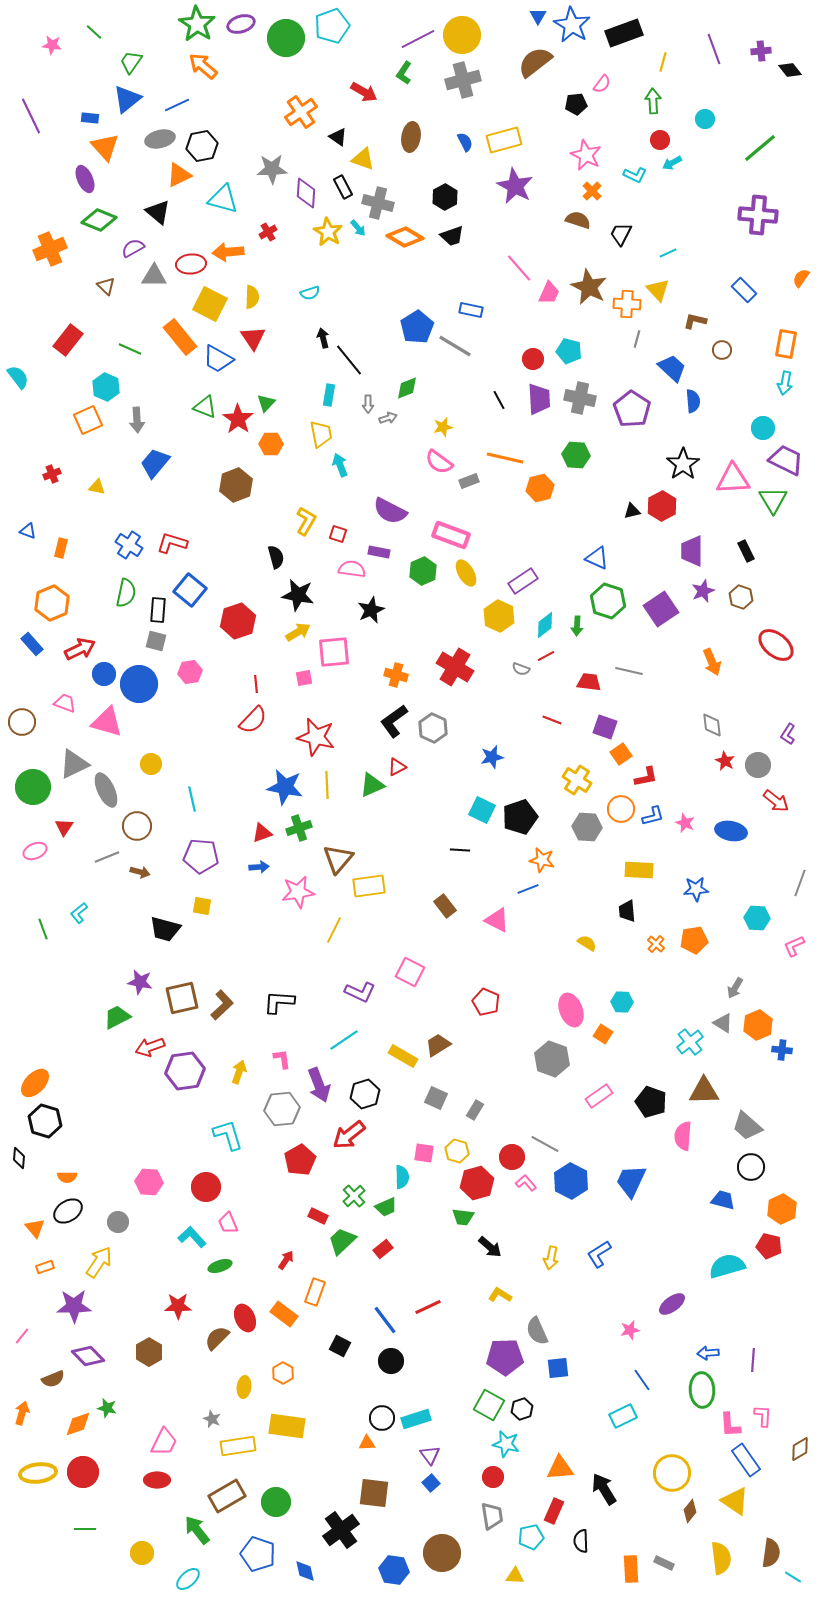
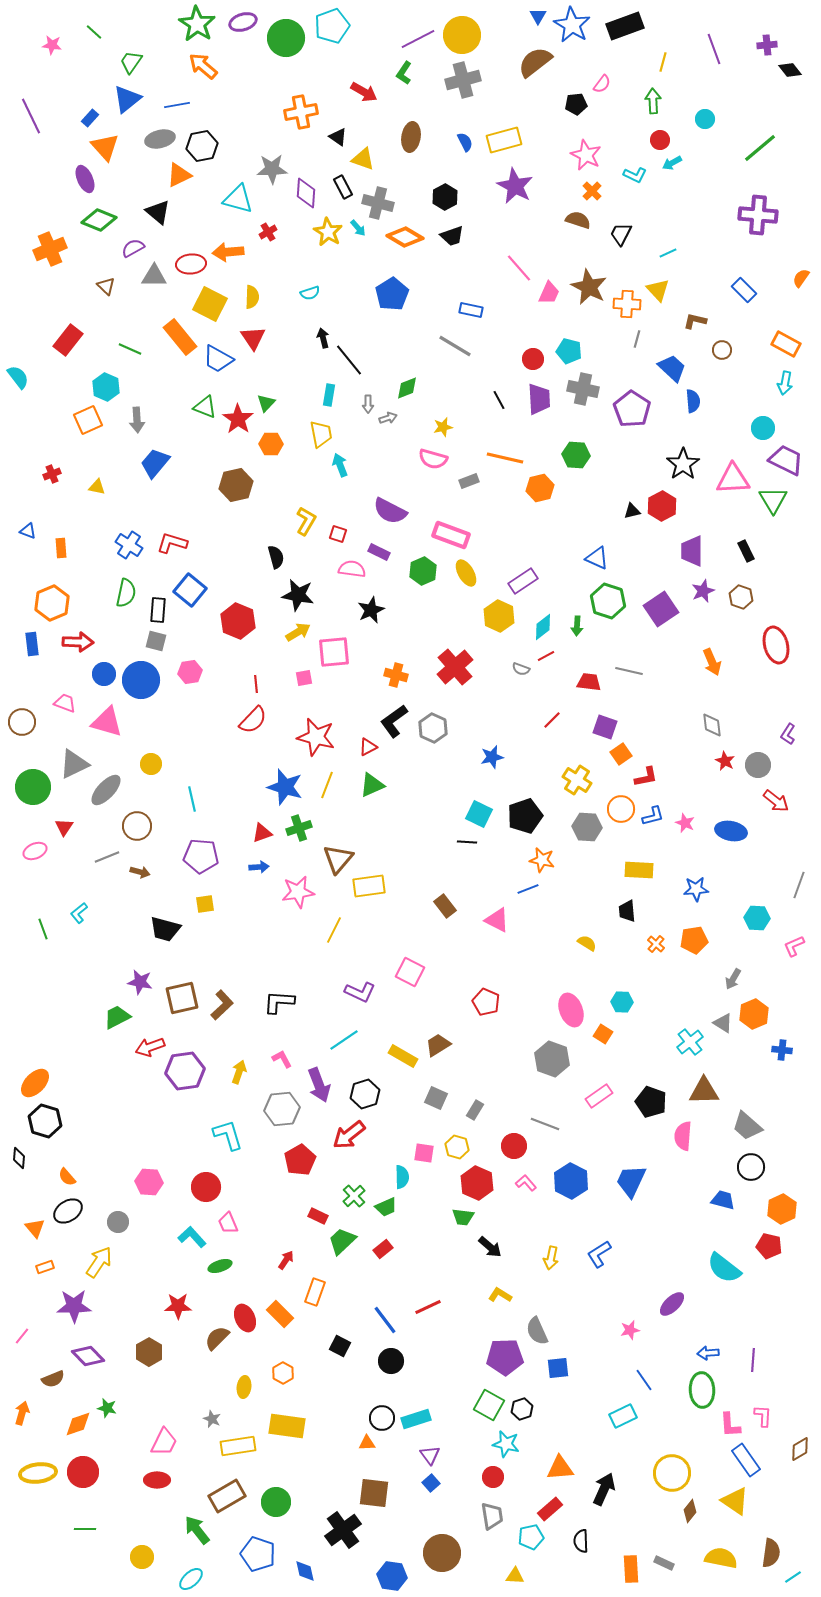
purple ellipse at (241, 24): moved 2 px right, 2 px up
black rectangle at (624, 33): moved 1 px right, 7 px up
purple cross at (761, 51): moved 6 px right, 6 px up
blue line at (177, 105): rotated 15 degrees clockwise
orange cross at (301, 112): rotated 24 degrees clockwise
blue rectangle at (90, 118): rotated 54 degrees counterclockwise
cyan triangle at (223, 199): moved 15 px right
blue pentagon at (417, 327): moved 25 px left, 33 px up
orange rectangle at (786, 344): rotated 72 degrees counterclockwise
gray cross at (580, 398): moved 3 px right, 9 px up
pink semicircle at (439, 462): moved 6 px left, 3 px up; rotated 20 degrees counterclockwise
brown hexagon at (236, 485): rotated 8 degrees clockwise
orange rectangle at (61, 548): rotated 18 degrees counterclockwise
purple rectangle at (379, 552): rotated 15 degrees clockwise
red hexagon at (238, 621): rotated 20 degrees counterclockwise
cyan diamond at (545, 625): moved 2 px left, 2 px down
blue rectangle at (32, 644): rotated 35 degrees clockwise
red ellipse at (776, 645): rotated 36 degrees clockwise
red arrow at (80, 649): moved 2 px left, 7 px up; rotated 28 degrees clockwise
red cross at (455, 667): rotated 18 degrees clockwise
blue circle at (139, 684): moved 2 px right, 4 px up
red line at (552, 720): rotated 66 degrees counterclockwise
red triangle at (397, 767): moved 29 px left, 20 px up
yellow line at (327, 785): rotated 24 degrees clockwise
blue star at (285, 787): rotated 6 degrees clockwise
gray ellipse at (106, 790): rotated 68 degrees clockwise
cyan square at (482, 810): moved 3 px left, 4 px down
black pentagon at (520, 817): moved 5 px right, 1 px up
black line at (460, 850): moved 7 px right, 8 px up
gray line at (800, 883): moved 1 px left, 2 px down
yellow square at (202, 906): moved 3 px right, 2 px up; rotated 18 degrees counterclockwise
gray arrow at (735, 988): moved 2 px left, 9 px up
orange hexagon at (758, 1025): moved 4 px left, 11 px up
pink L-shape at (282, 1059): rotated 20 degrees counterclockwise
gray line at (545, 1144): moved 20 px up; rotated 8 degrees counterclockwise
yellow hexagon at (457, 1151): moved 4 px up
red circle at (512, 1157): moved 2 px right, 11 px up
orange semicircle at (67, 1177): rotated 48 degrees clockwise
red hexagon at (477, 1183): rotated 20 degrees counterclockwise
cyan semicircle at (727, 1266): moved 3 px left, 2 px down; rotated 126 degrees counterclockwise
purple ellipse at (672, 1304): rotated 8 degrees counterclockwise
orange rectangle at (284, 1314): moved 4 px left; rotated 8 degrees clockwise
blue line at (642, 1380): moved 2 px right
black arrow at (604, 1489): rotated 56 degrees clockwise
red rectangle at (554, 1511): moved 4 px left, 2 px up; rotated 25 degrees clockwise
black cross at (341, 1530): moved 2 px right
yellow circle at (142, 1553): moved 4 px down
yellow semicircle at (721, 1558): rotated 72 degrees counterclockwise
blue hexagon at (394, 1570): moved 2 px left, 6 px down
cyan line at (793, 1577): rotated 66 degrees counterclockwise
cyan ellipse at (188, 1579): moved 3 px right
